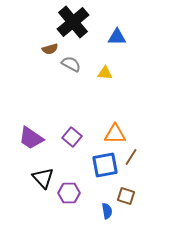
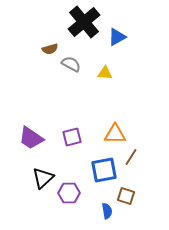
black cross: moved 11 px right
blue triangle: rotated 30 degrees counterclockwise
purple square: rotated 36 degrees clockwise
blue square: moved 1 px left, 5 px down
black triangle: rotated 30 degrees clockwise
